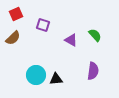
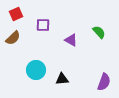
purple square: rotated 16 degrees counterclockwise
green semicircle: moved 4 px right, 3 px up
purple semicircle: moved 11 px right, 11 px down; rotated 12 degrees clockwise
cyan circle: moved 5 px up
black triangle: moved 6 px right
